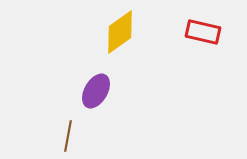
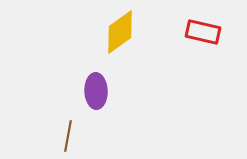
purple ellipse: rotated 32 degrees counterclockwise
